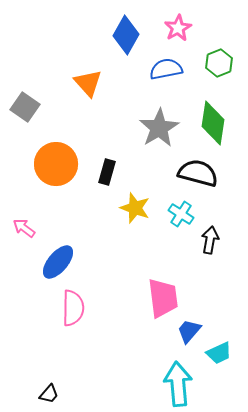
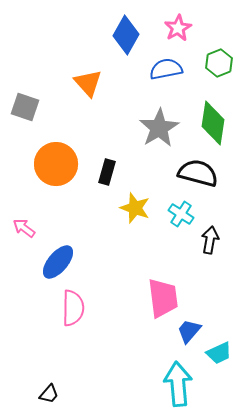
gray square: rotated 16 degrees counterclockwise
